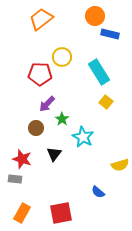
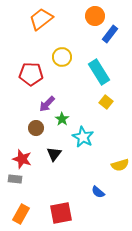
blue rectangle: rotated 66 degrees counterclockwise
red pentagon: moved 9 px left
orange rectangle: moved 1 px left, 1 px down
